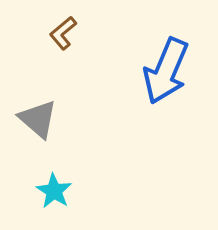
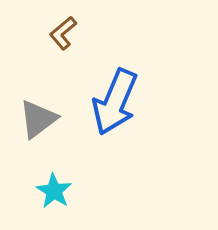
blue arrow: moved 51 px left, 31 px down
gray triangle: rotated 42 degrees clockwise
